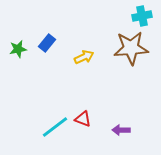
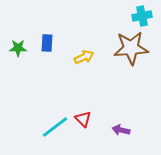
blue rectangle: rotated 36 degrees counterclockwise
green star: moved 1 px up; rotated 12 degrees clockwise
red triangle: rotated 24 degrees clockwise
purple arrow: rotated 12 degrees clockwise
